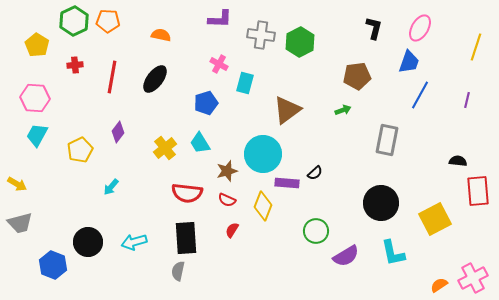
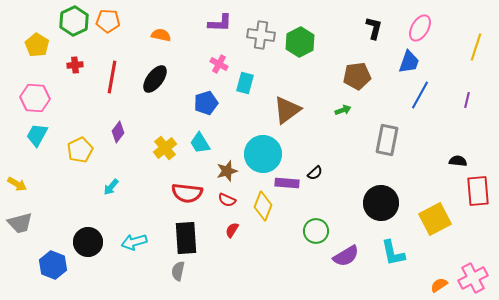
purple L-shape at (220, 19): moved 4 px down
